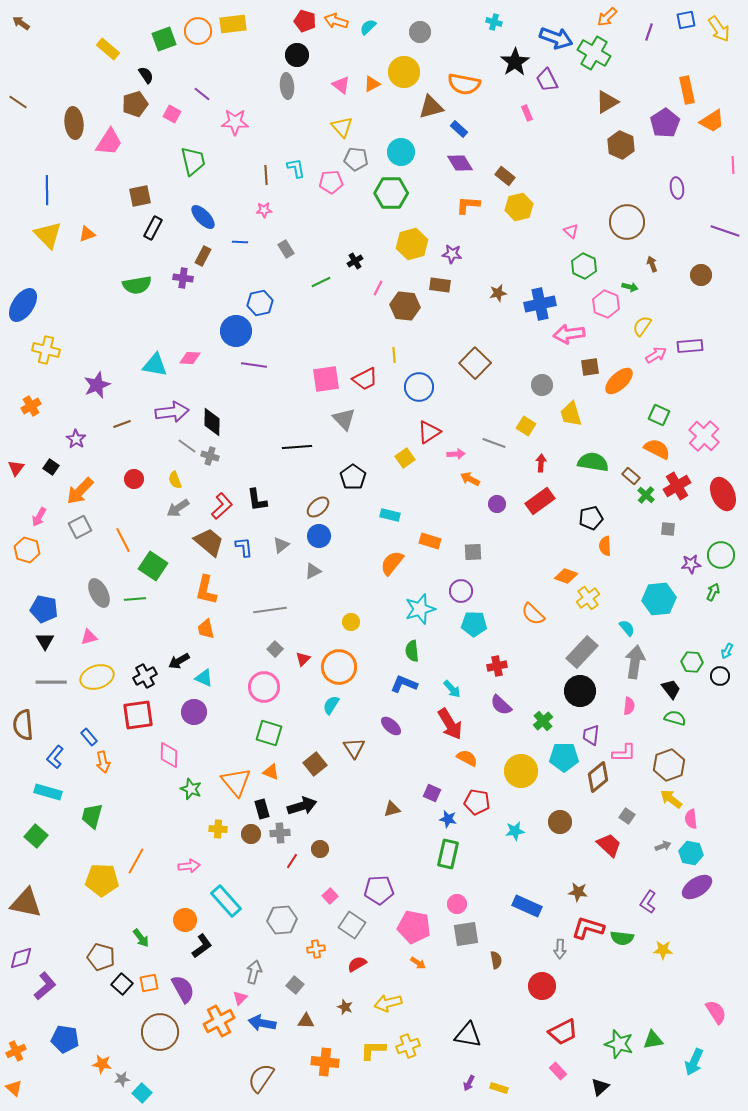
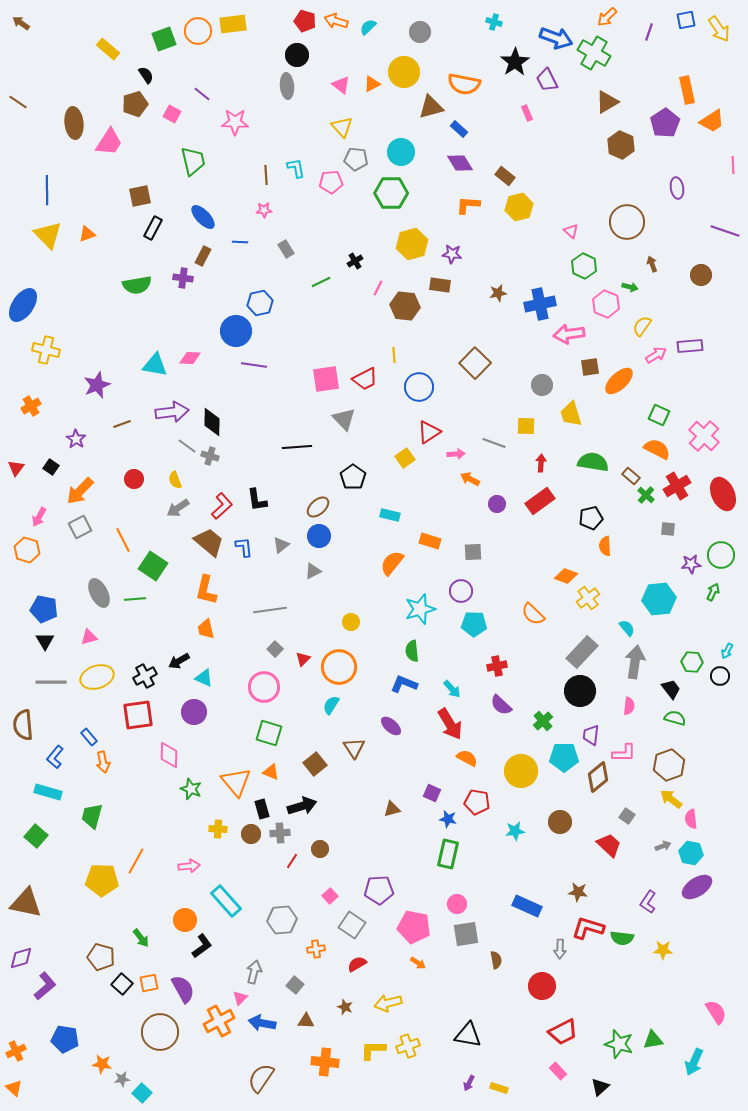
yellow square at (526, 426): rotated 30 degrees counterclockwise
